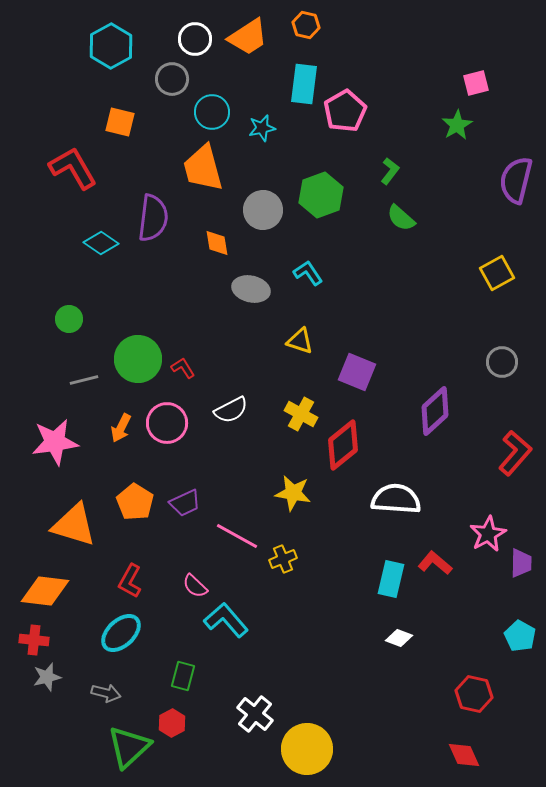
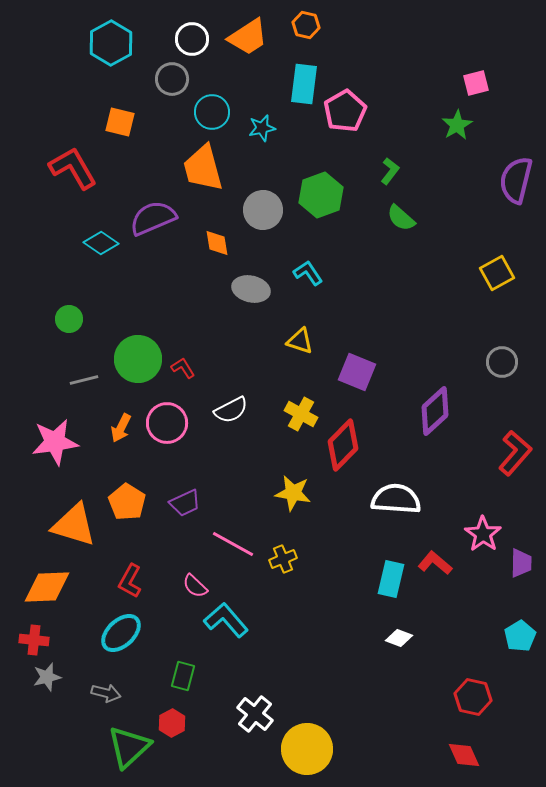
white circle at (195, 39): moved 3 px left
cyan hexagon at (111, 46): moved 3 px up
purple semicircle at (153, 218): rotated 120 degrees counterclockwise
red diamond at (343, 445): rotated 6 degrees counterclockwise
orange pentagon at (135, 502): moved 8 px left
pink star at (488, 534): moved 5 px left; rotated 9 degrees counterclockwise
pink line at (237, 536): moved 4 px left, 8 px down
orange diamond at (45, 591): moved 2 px right, 4 px up; rotated 9 degrees counterclockwise
cyan pentagon at (520, 636): rotated 12 degrees clockwise
red hexagon at (474, 694): moved 1 px left, 3 px down
